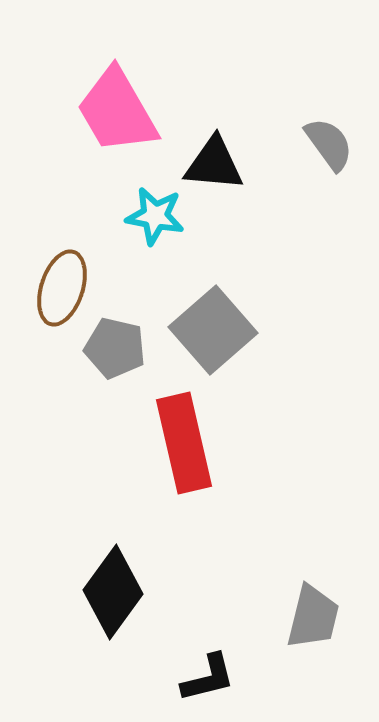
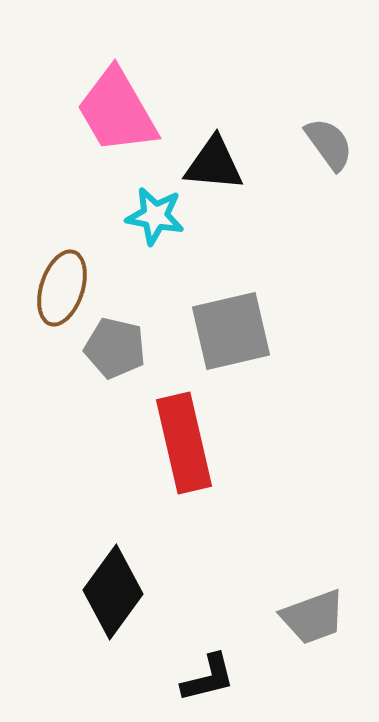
gray square: moved 18 px right, 1 px down; rotated 28 degrees clockwise
gray trapezoid: rotated 56 degrees clockwise
